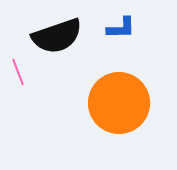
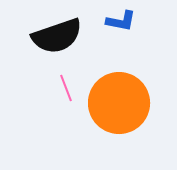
blue L-shape: moved 7 px up; rotated 12 degrees clockwise
pink line: moved 48 px right, 16 px down
